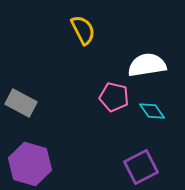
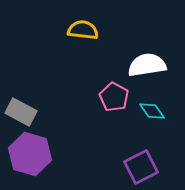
yellow semicircle: rotated 56 degrees counterclockwise
pink pentagon: rotated 16 degrees clockwise
gray rectangle: moved 9 px down
purple hexagon: moved 10 px up
